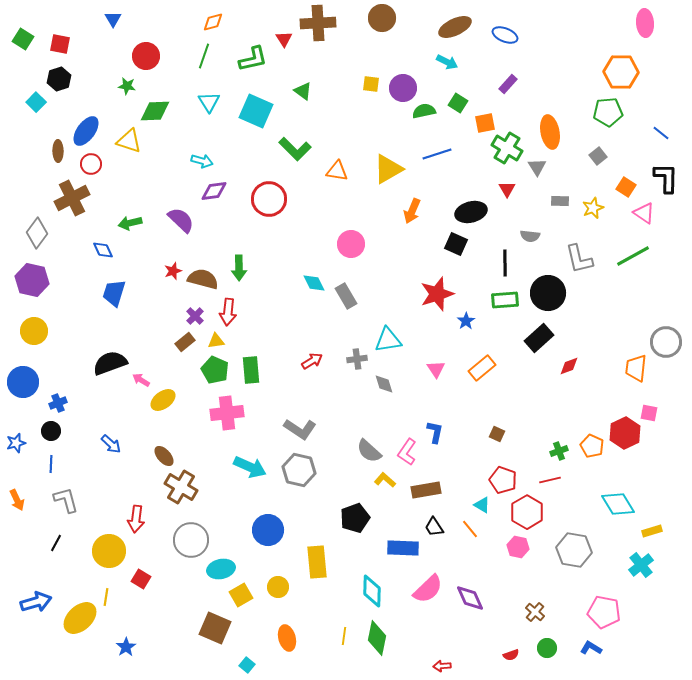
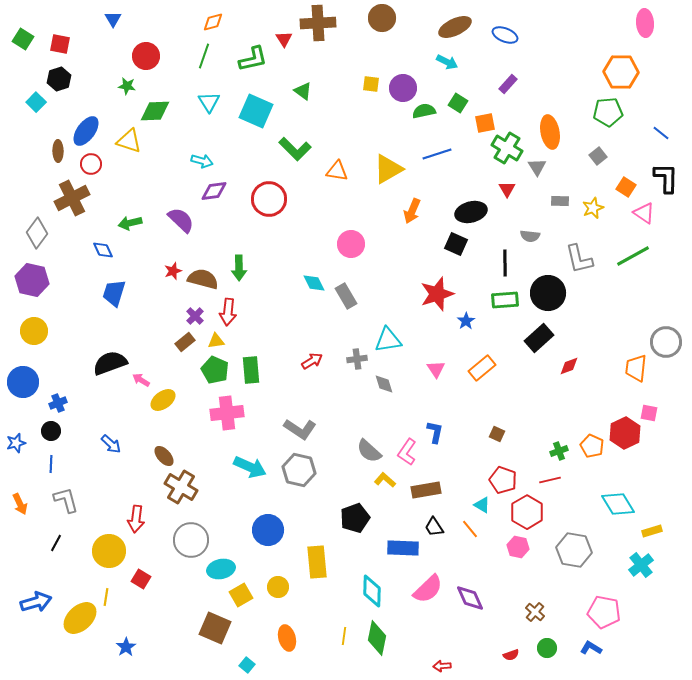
orange arrow at (17, 500): moved 3 px right, 4 px down
